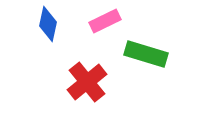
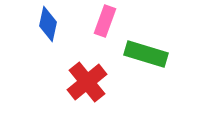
pink rectangle: rotated 44 degrees counterclockwise
